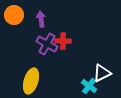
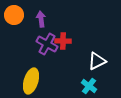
white triangle: moved 5 px left, 12 px up
